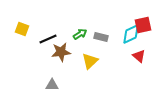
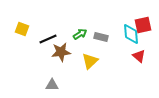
cyan diamond: rotated 70 degrees counterclockwise
